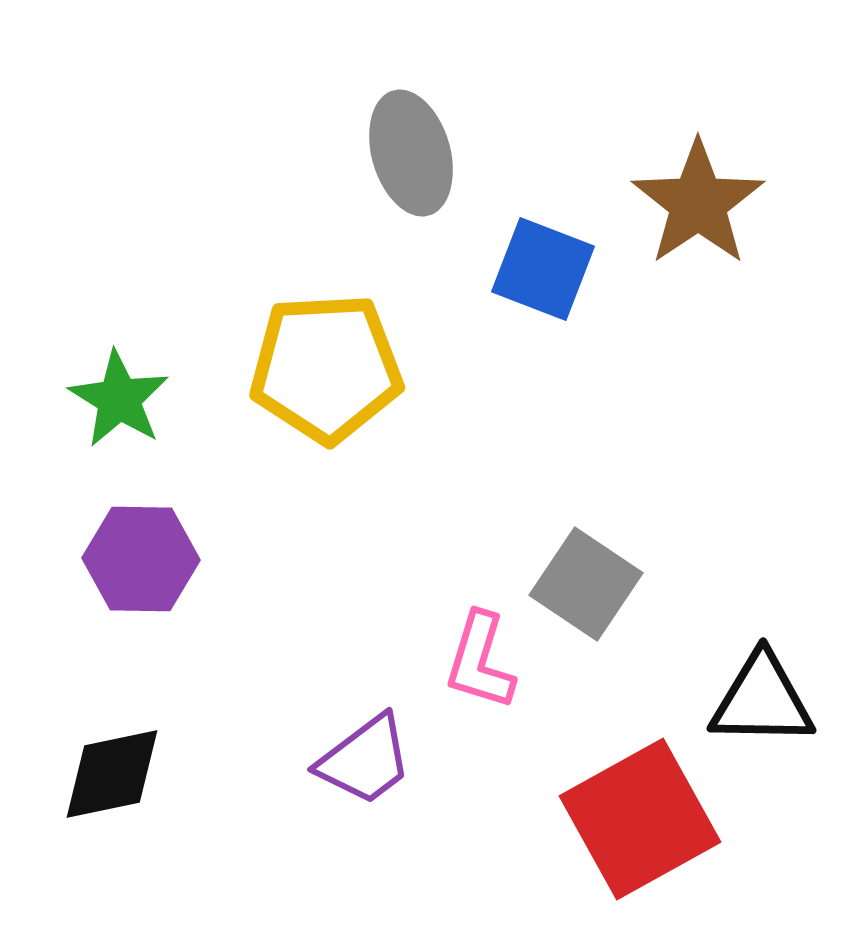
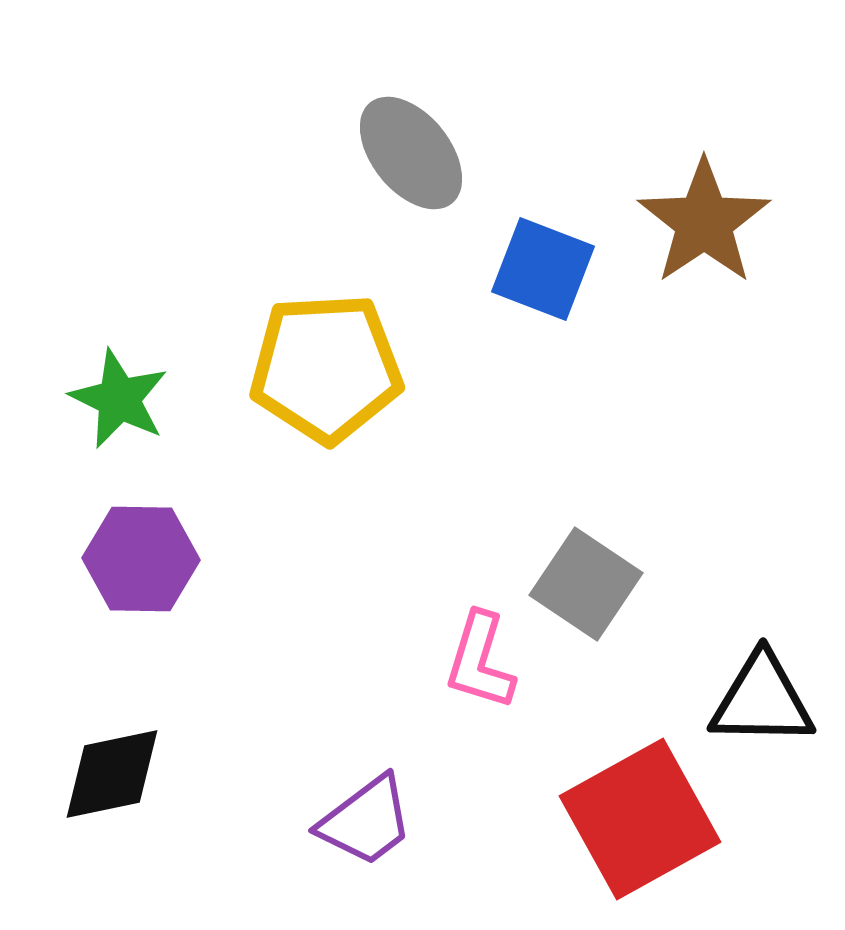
gray ellipse: rotated 23 degrees counterclockwise
brown star: moved 6 px right, 19 px down
green star: rotated 6 degrees counterclockwise
purple trapezoid: moved 1 px right, 61 px down
